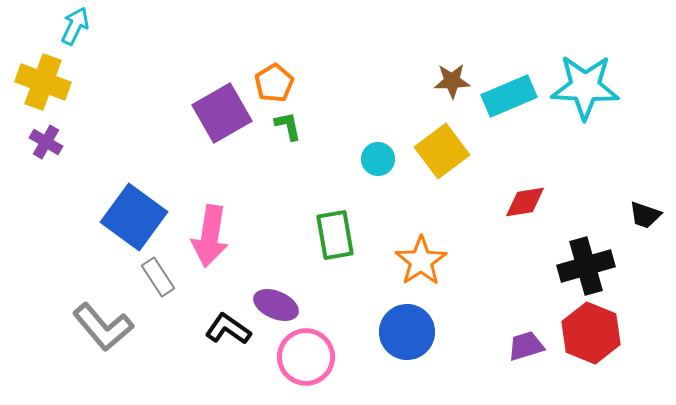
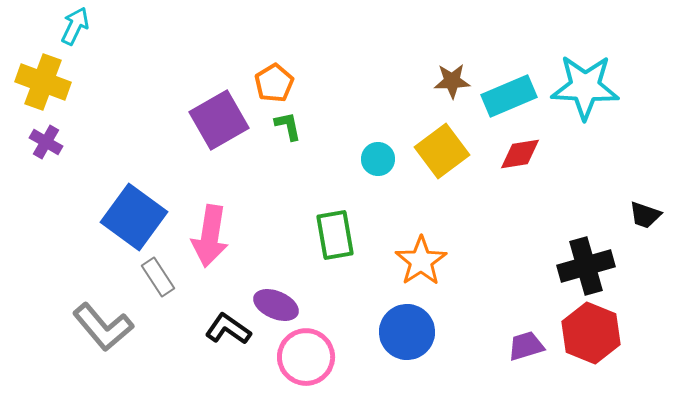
purple square: moved 3 px left, 7 px down
red diamond: moved 5 px left, 48 px up
